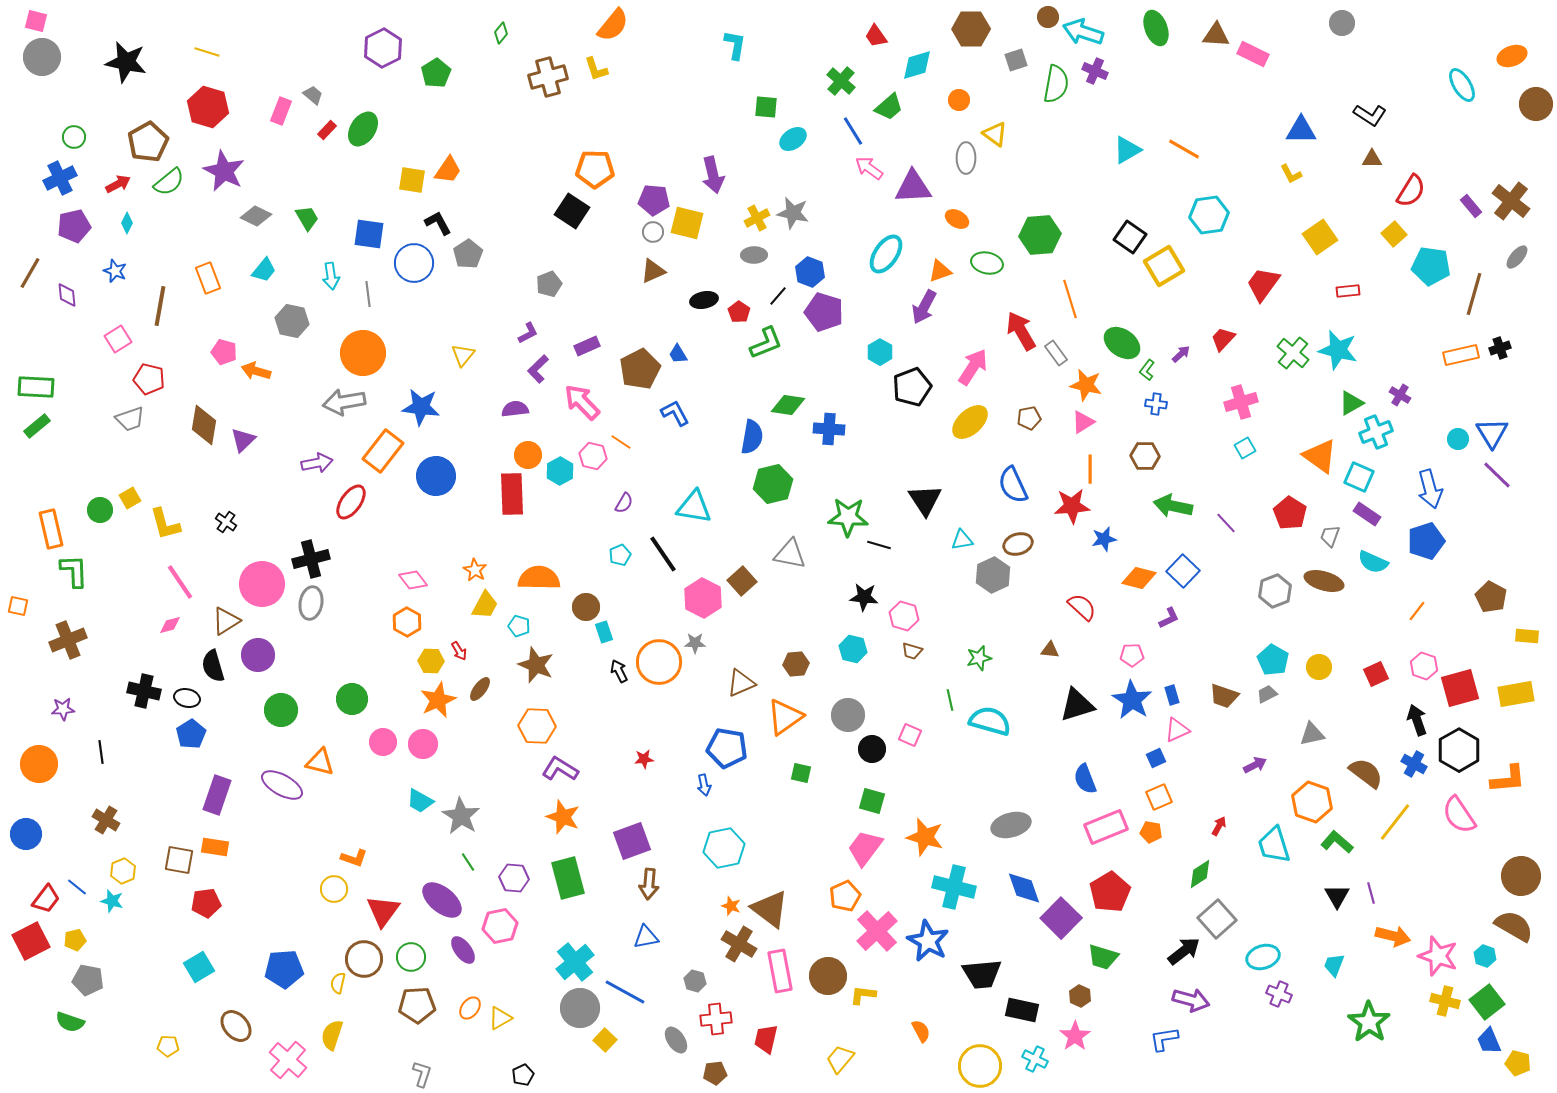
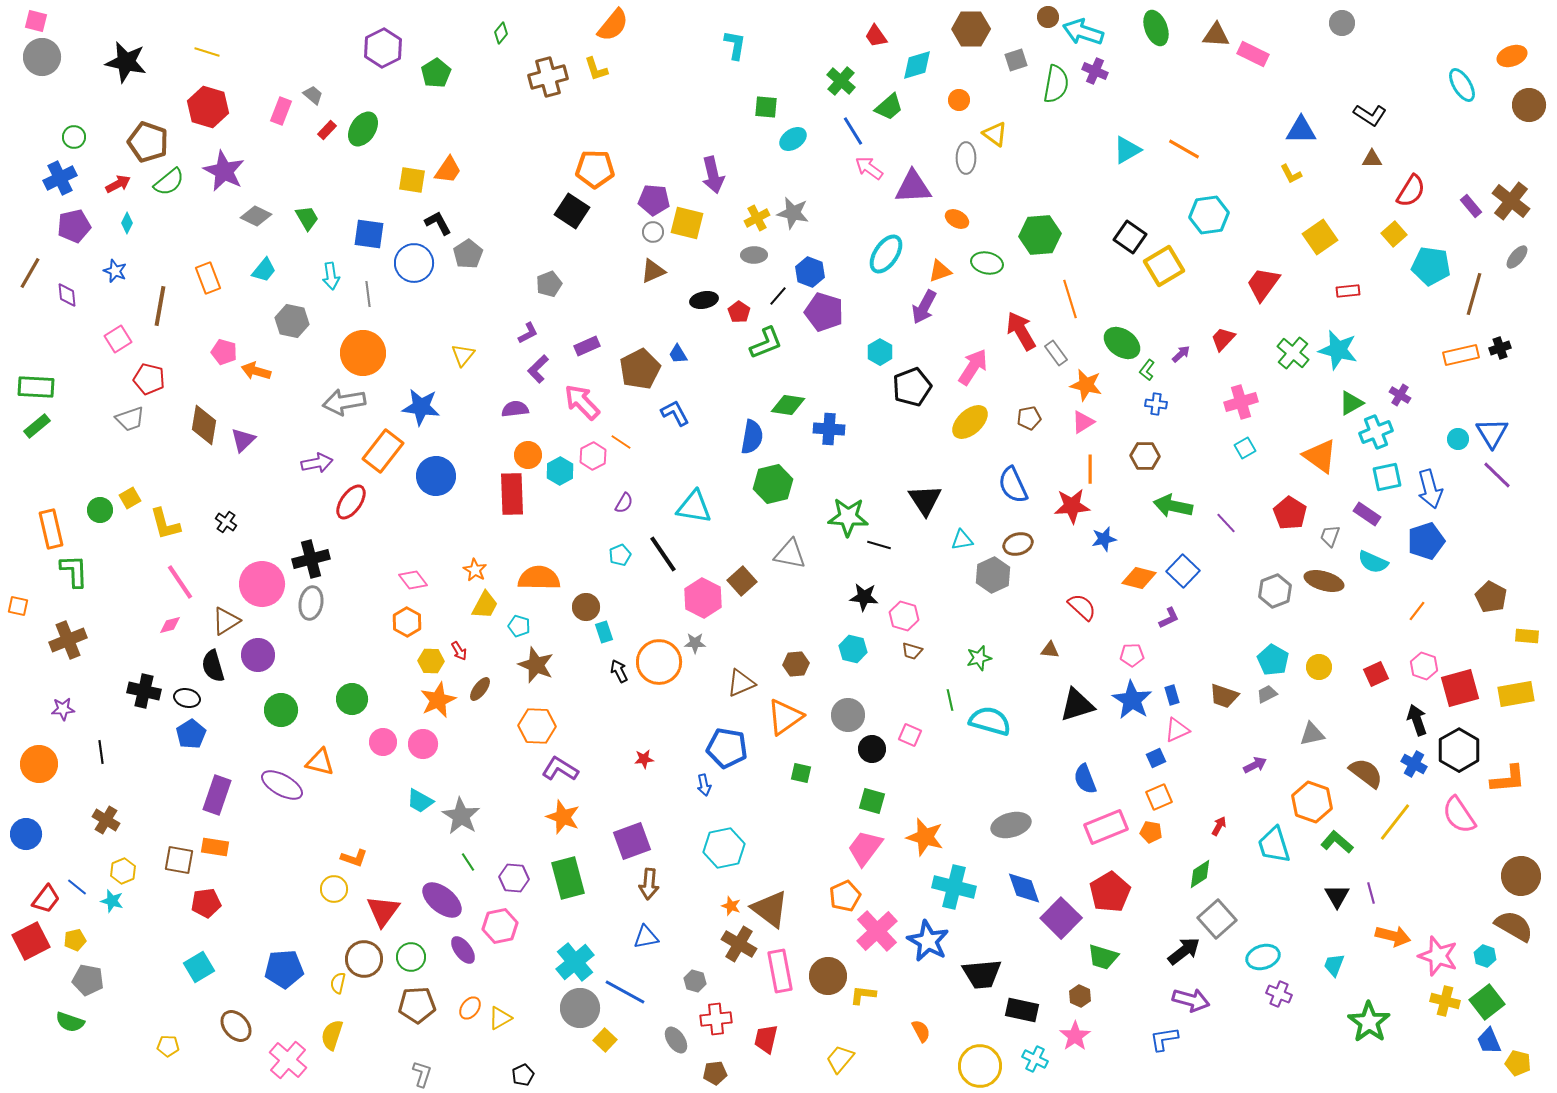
brown circle at (1536, 104): moved 7 px left, 1 px down
brown pentagon at (148, 142): rotated 24 degrees counterclockwise
pink hexagon at (593, 456): rotated 20 degrees clockwise
cyan square at (1359, 477): moved 28 px right; rotated 36 degrees counterclockwise
